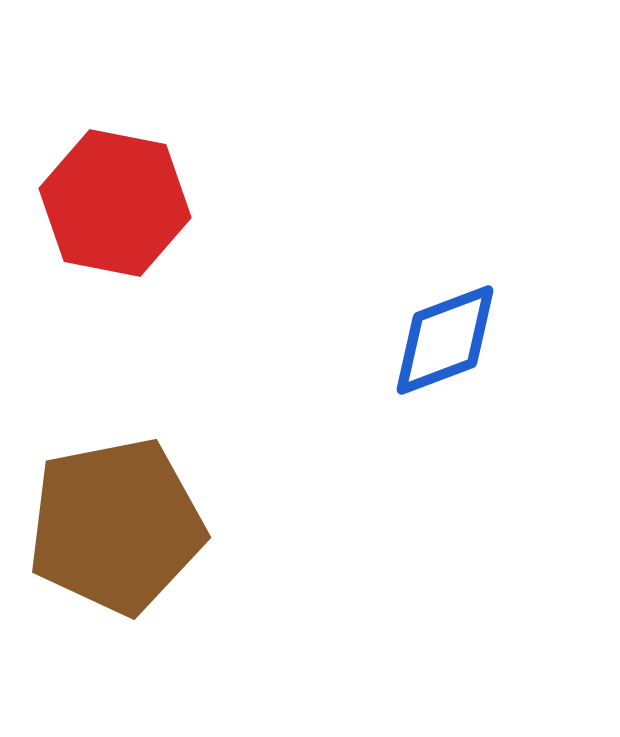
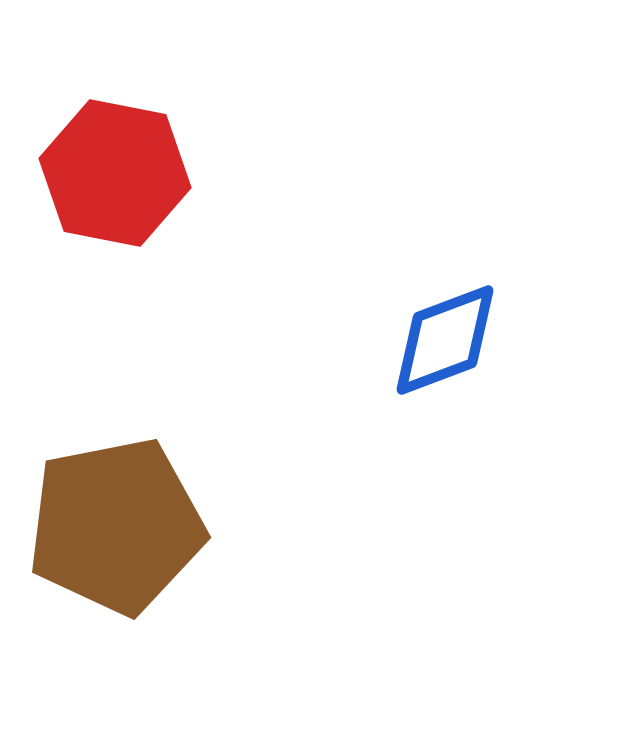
red hexagon: moved 30 px up
